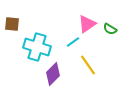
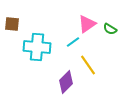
cyan cross: rotated 12 degrees counterclockwise
purple diamond: moved 13 px right, 8 px down
